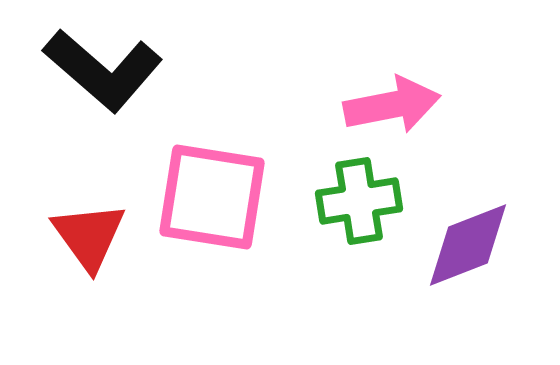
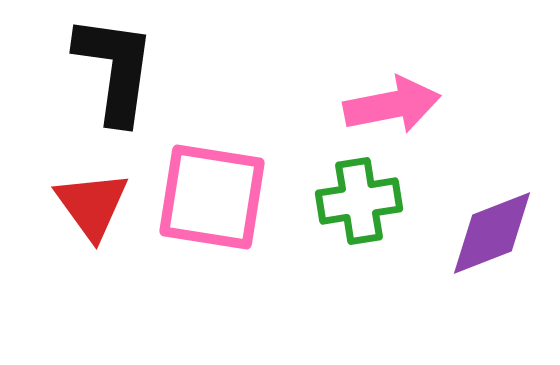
black L-shape: moved 12 px right, 1 px up; rotated 123 degrees counterclockwise
red triangle: moved 3 px right, 31 px up
purple diamond: moved 24 px right, 12 px up
